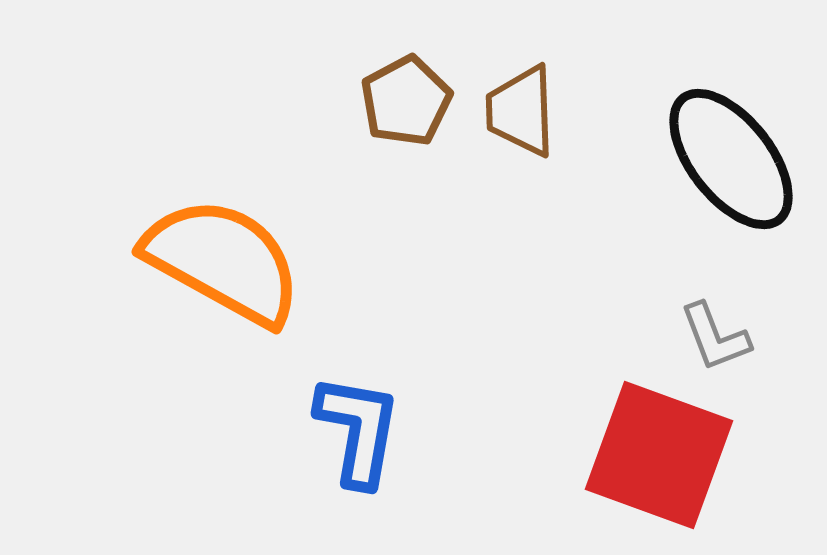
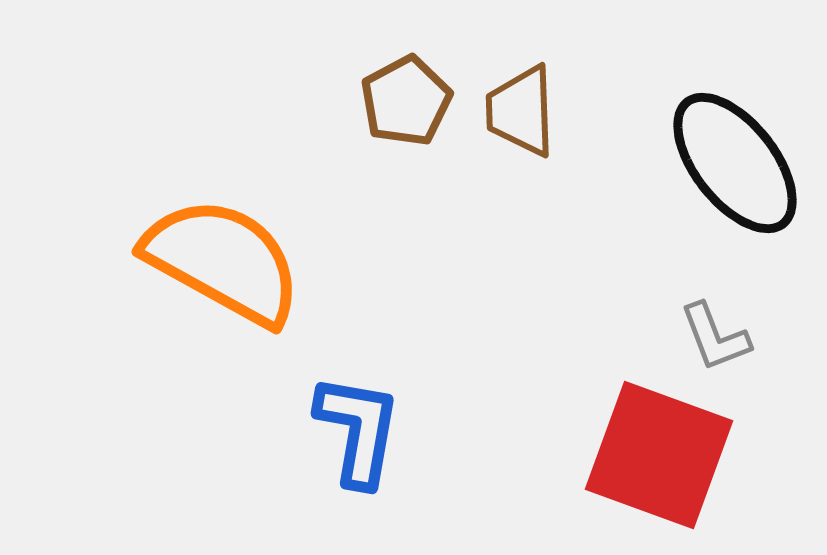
black ellipse: moved 4 px right, 4 px down
